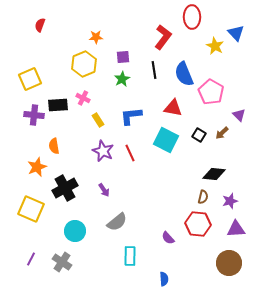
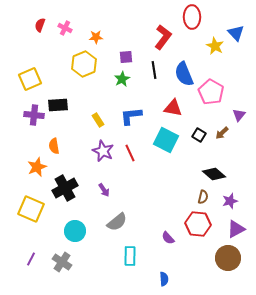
purple square at (123, 57): moved 3 px right
pink cross at (83, 98): moved 18 px left, 70 px up
purple triangle at (239, 115): rotated 24 degrees clockwise
black diamond at (214, 174): rotated 35 degrees clockwise
purple triangle at (236, 229): rotated 24 degrees counterclockwise
brown circle at (229, 263): moved 1 px left, 5 px up
